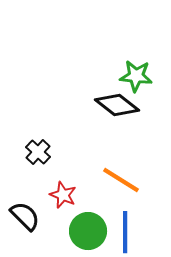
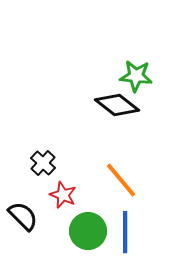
black cross: moved 5 px right, 11 px down
orange line: rotated 18 degrees clockwise
black semicircle: moved 2 px left
